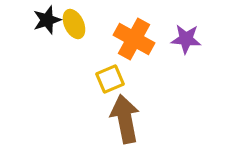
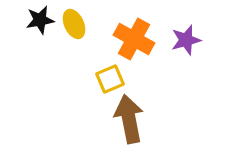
black star: moved 7 px left; rotated 8 degrees clockwise
purple star: moved 1 px down; rotated 20 degrees counterclockwise
brown arrow: moved 4 px right
